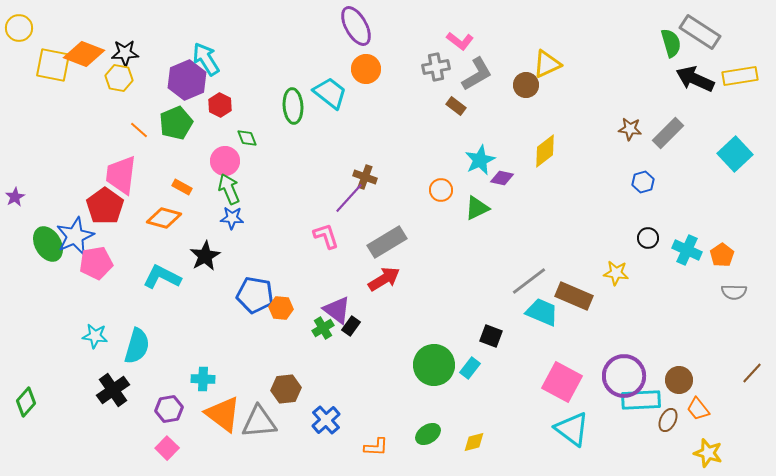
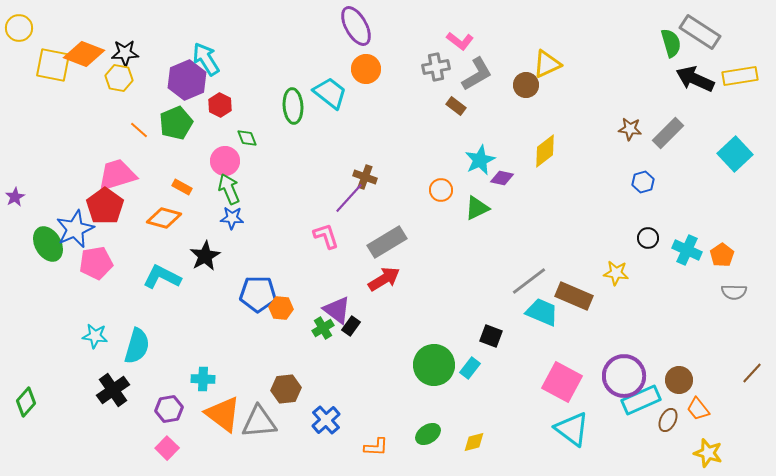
pink trapezoid at (121, 175): moved 4 px left; rotated 66 degrees clockwise
blue star at (75, 236): moved 7 px up
blue pentagon at (255, 295): moved 3 px right, 1 px up; rotated 9 degrees counterclockwise
cyan rectangle at (641, 400): rotated 21 degrees counterclockwise
